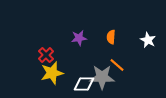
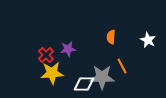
purple star: moved 11 px left, 11 px down
orange line: moved 5 px right, 1 px down; rotated 21 degrees clockwise
yellow star: rotated 10 degrees clockwise
